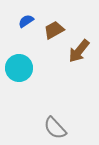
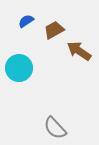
brown arrow: rotated 85 degrees clockwise
